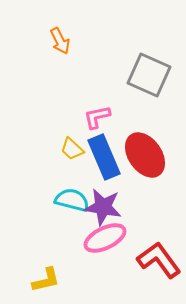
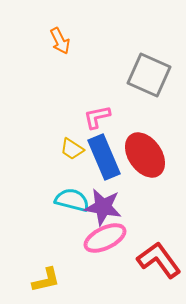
yellow trapezoid: rotated 10 degrees counterclockwise
